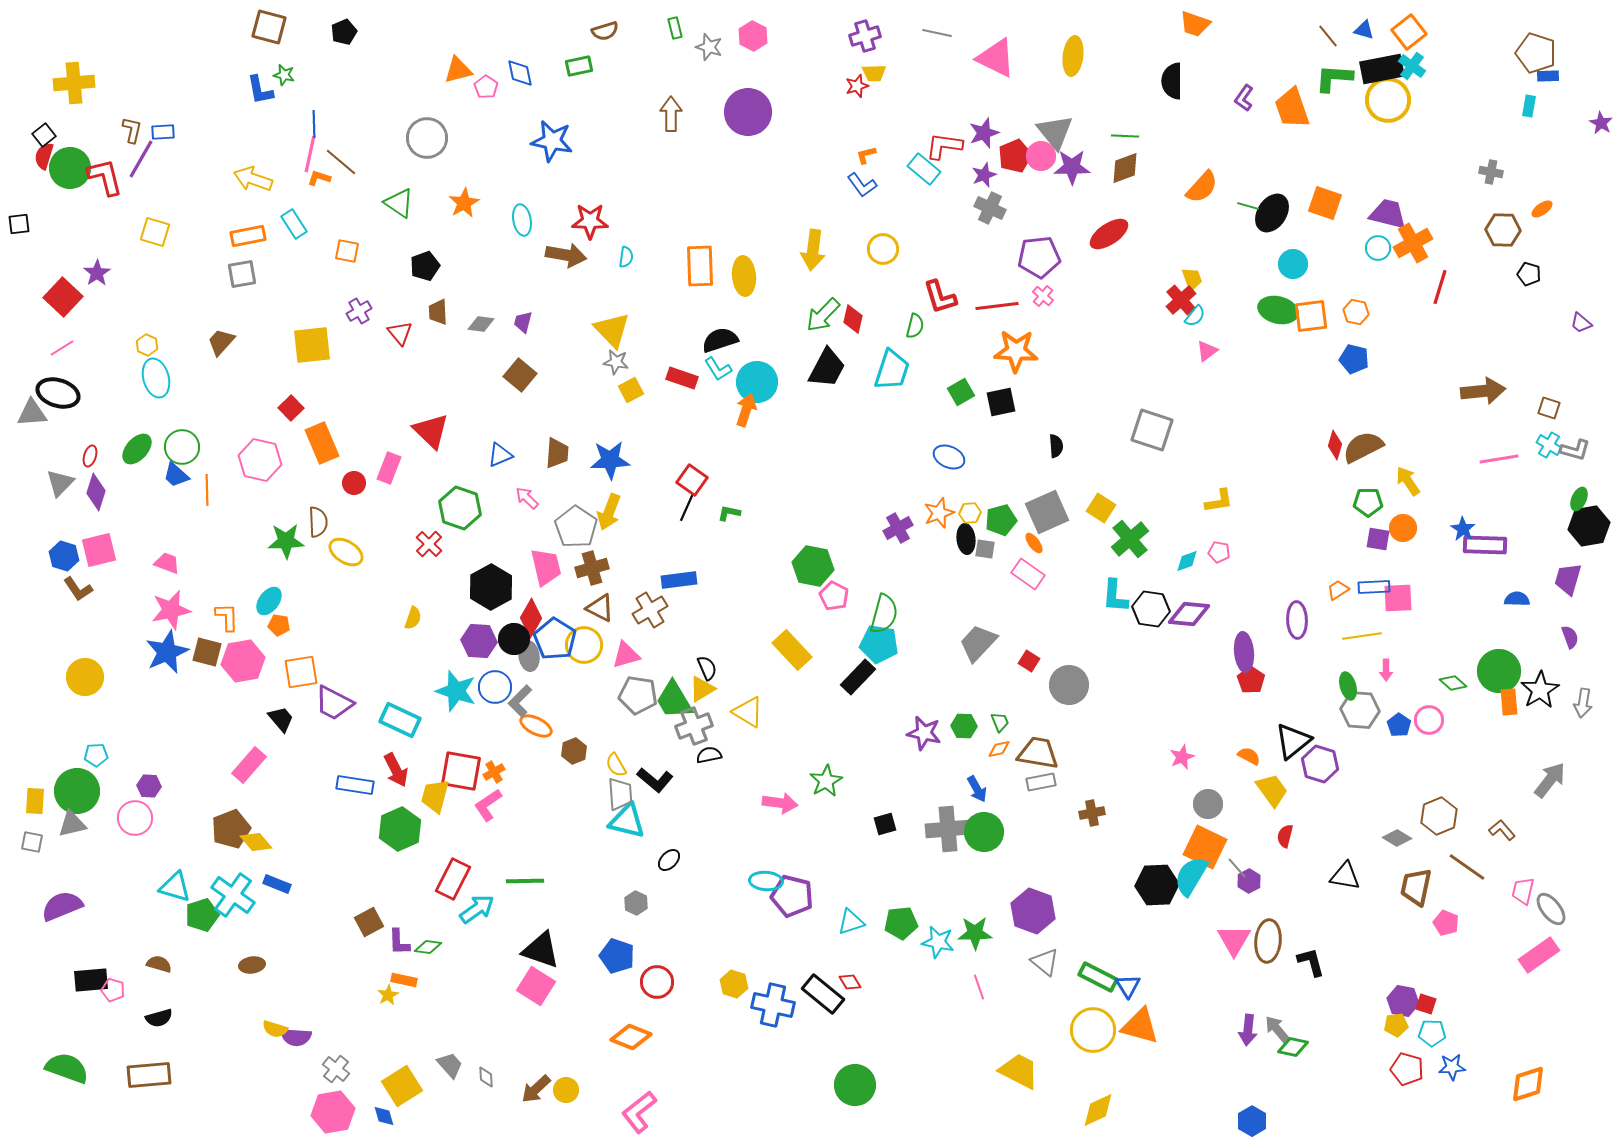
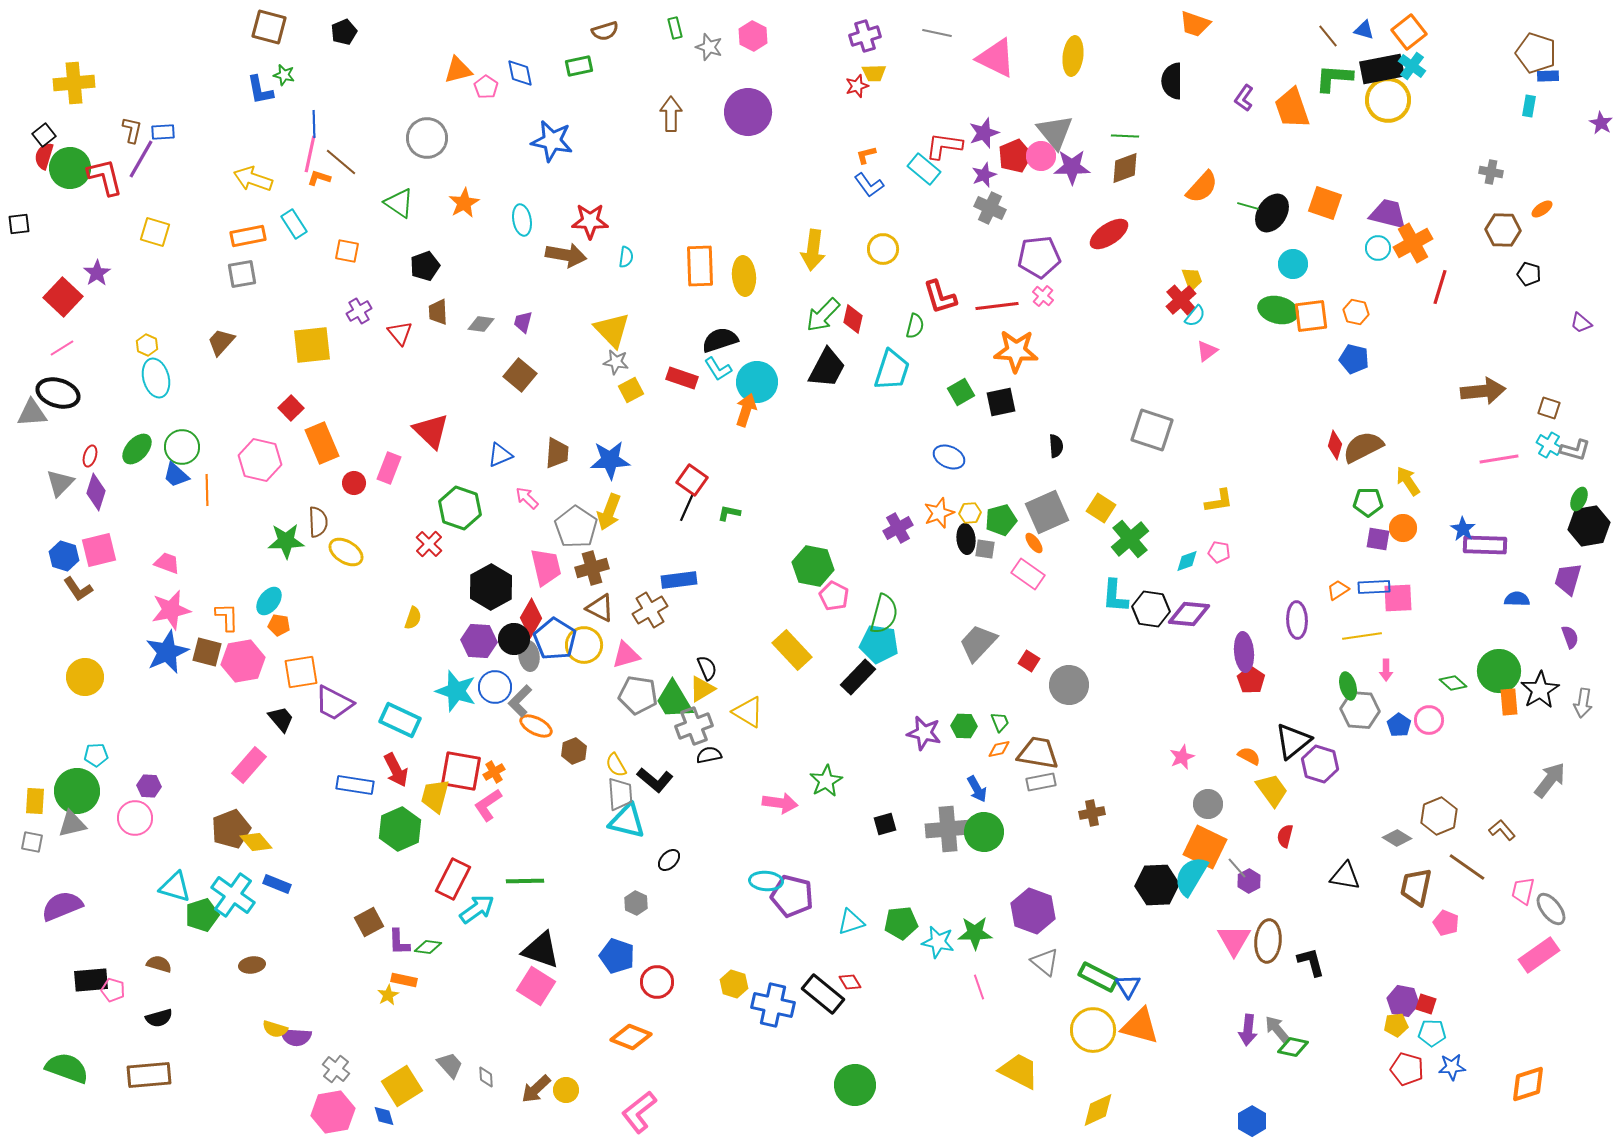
blue L-shape at (862, 185): moved 7 px right
